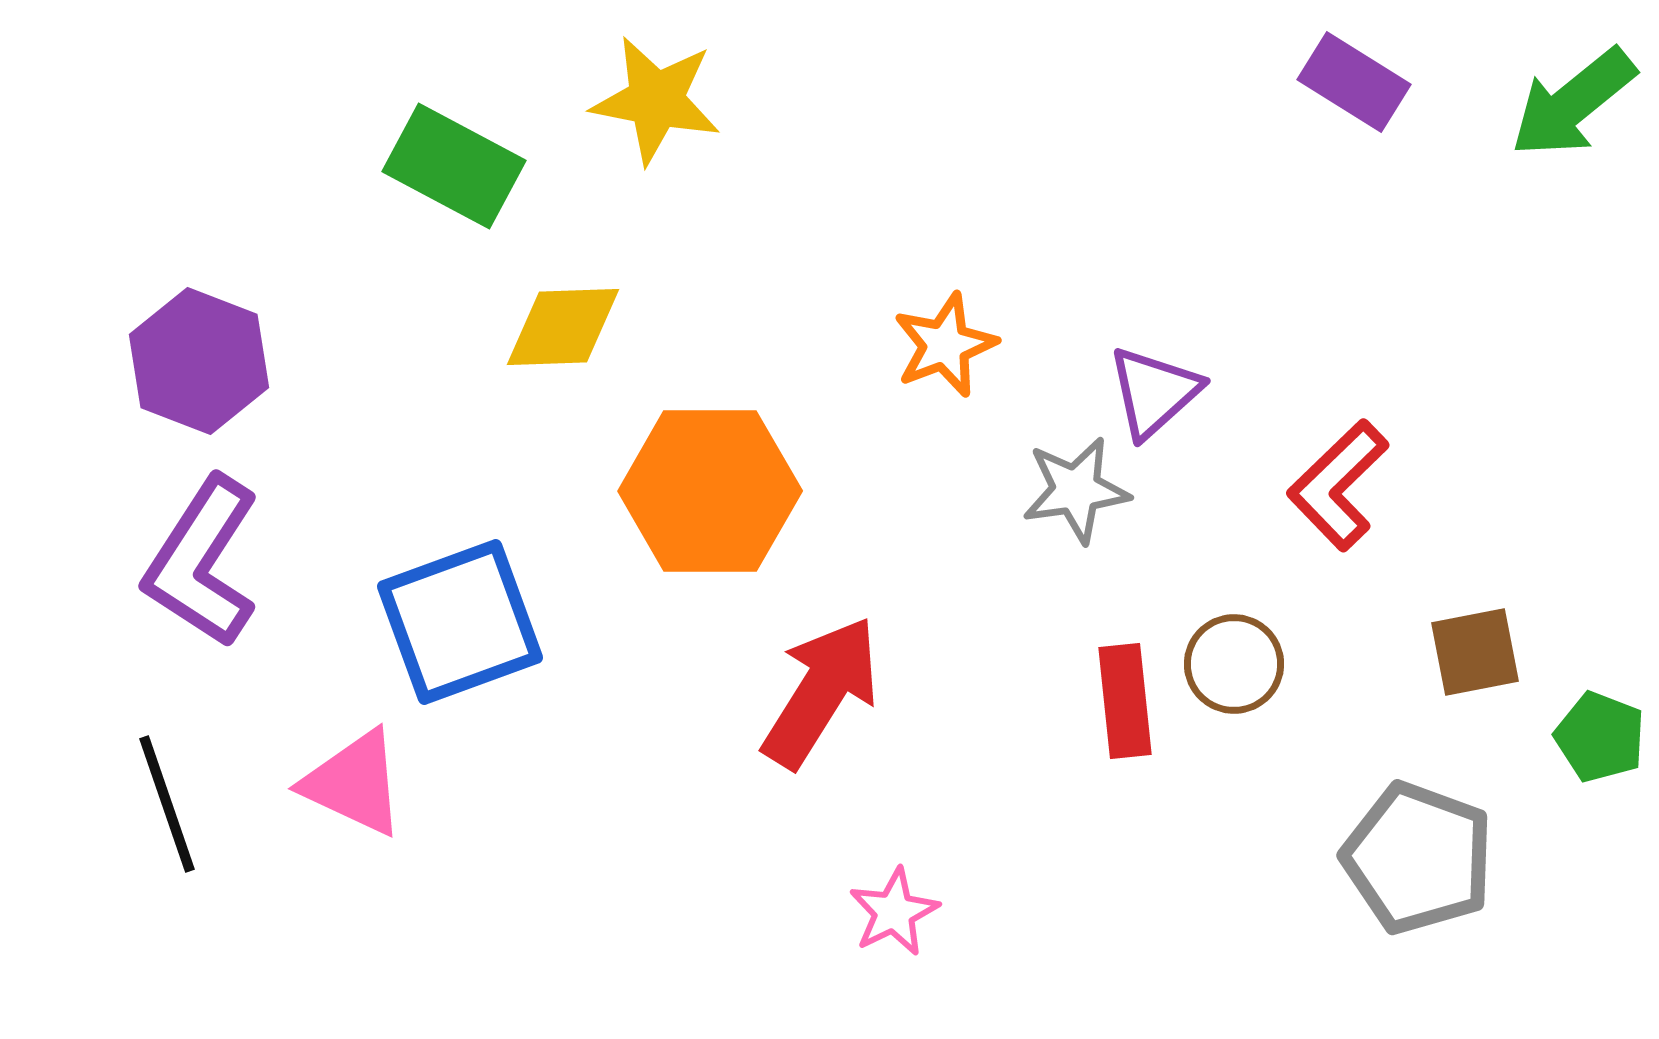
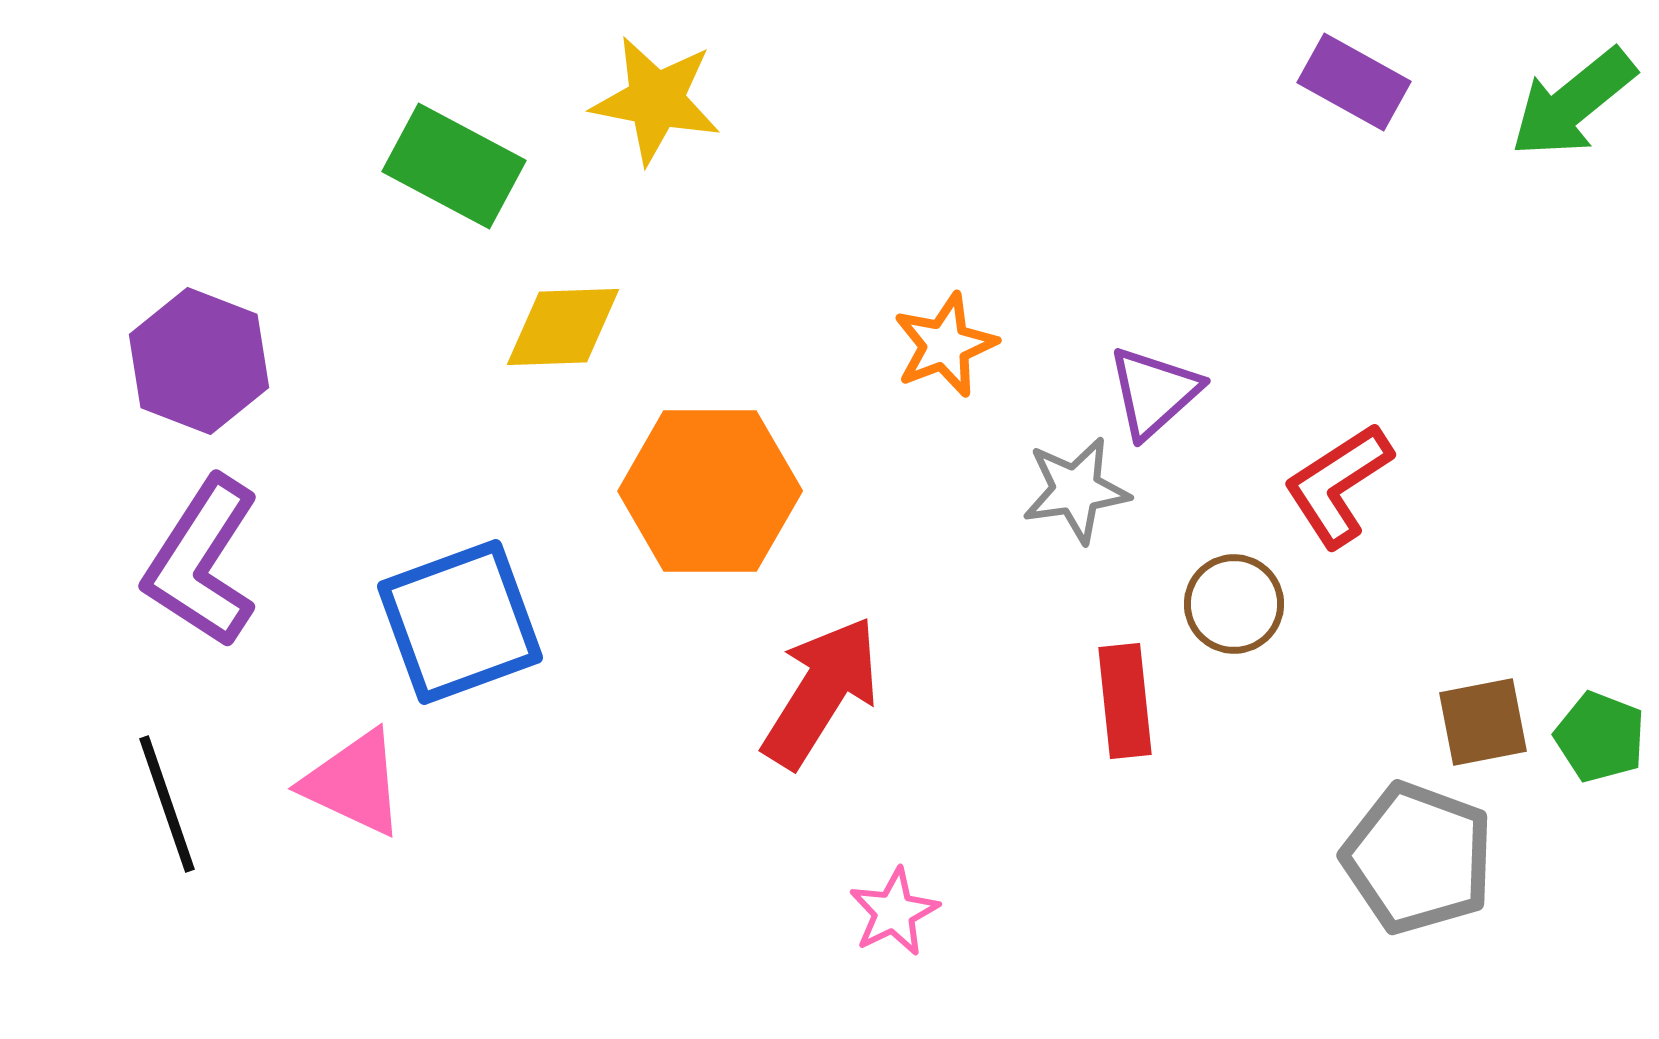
purple rectangle: rotated 3 degrees counterclockwise
red L-shape: rotated 11 degrees clockwise
brown square: moved 8 px right, 70 px down
brown circle: moved 60 px up
